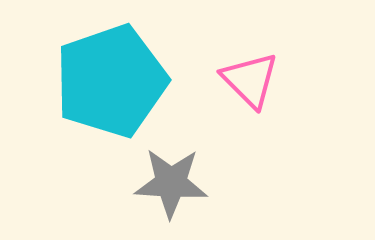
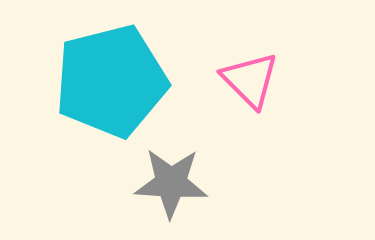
cyan pentagon: rotated 5 degrees clockwise
